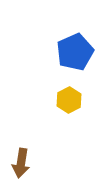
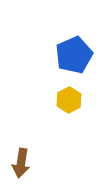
blue pentagon: moved 1 px left, 3 px down
